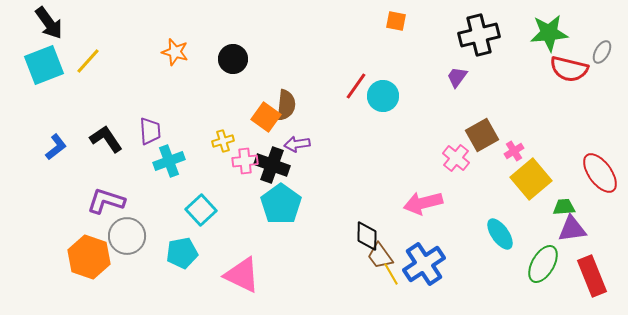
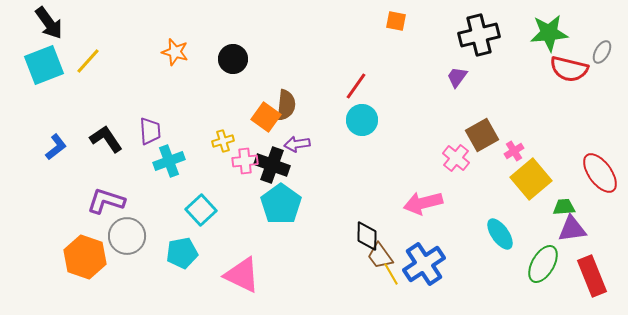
cyan circle at (383, 96): moved 21 px left, 24 px down
orange hexagon at (89, 257): moved 4 px left
